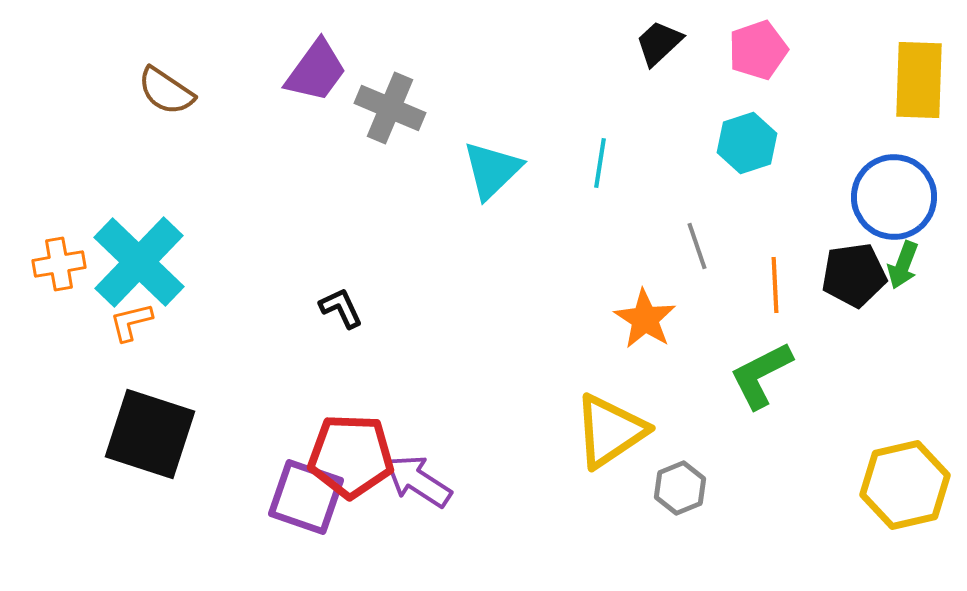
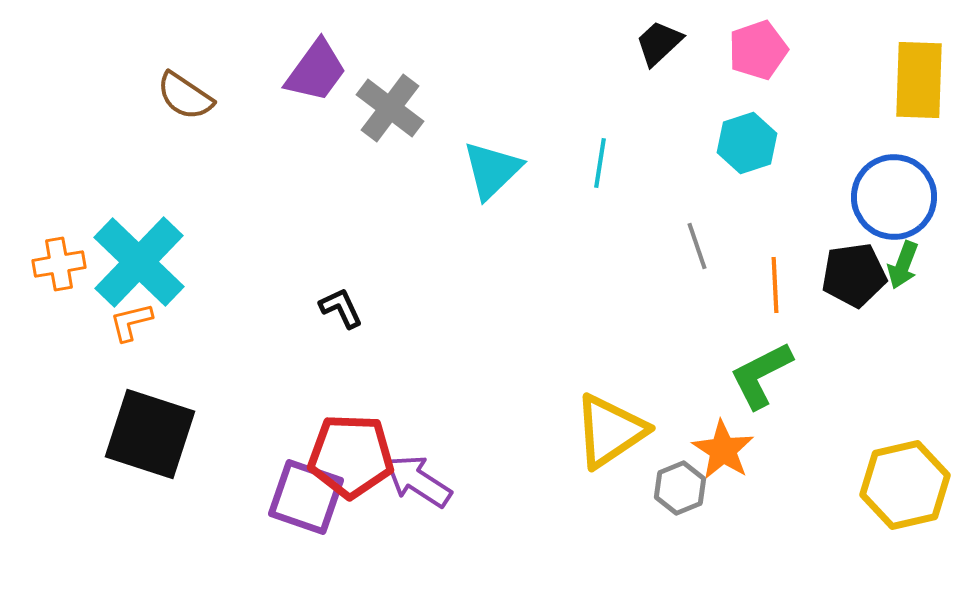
brown semicircle: moved 19 px right, 5 px down
gray cross: rotated 14 degrees clockwise
orange star: moved 78 px right, 131 px down
